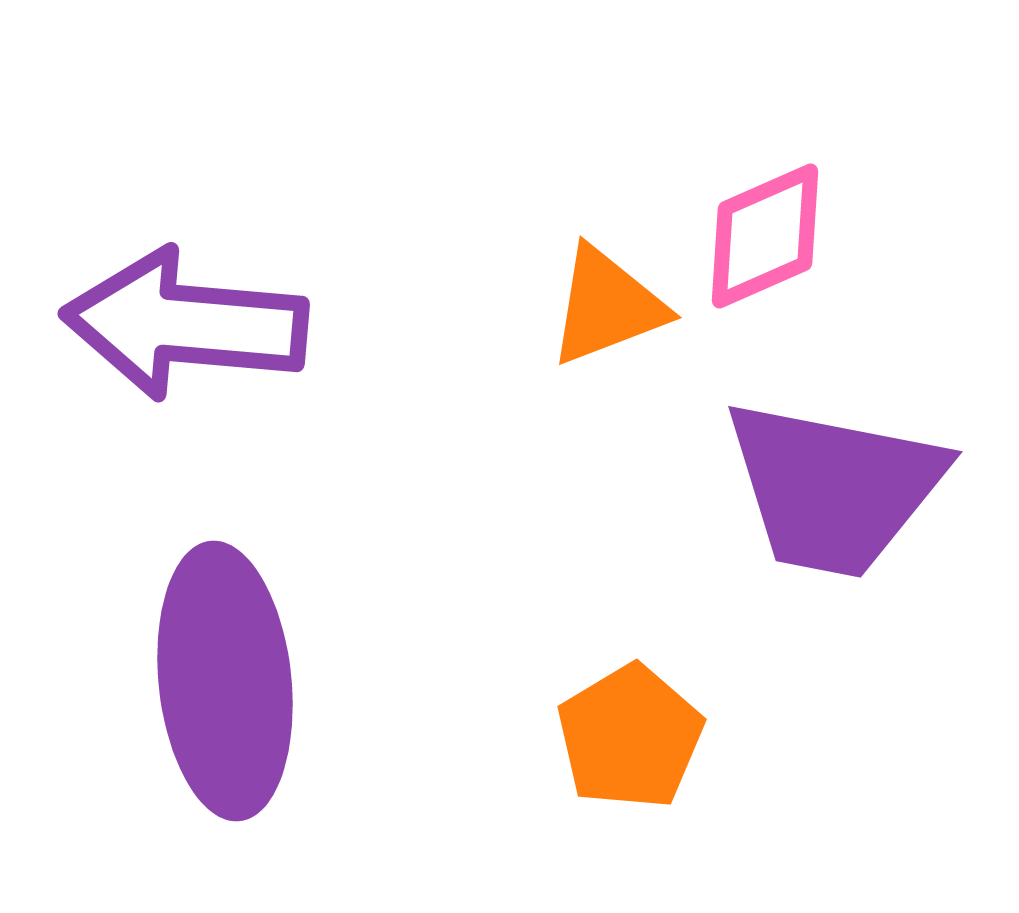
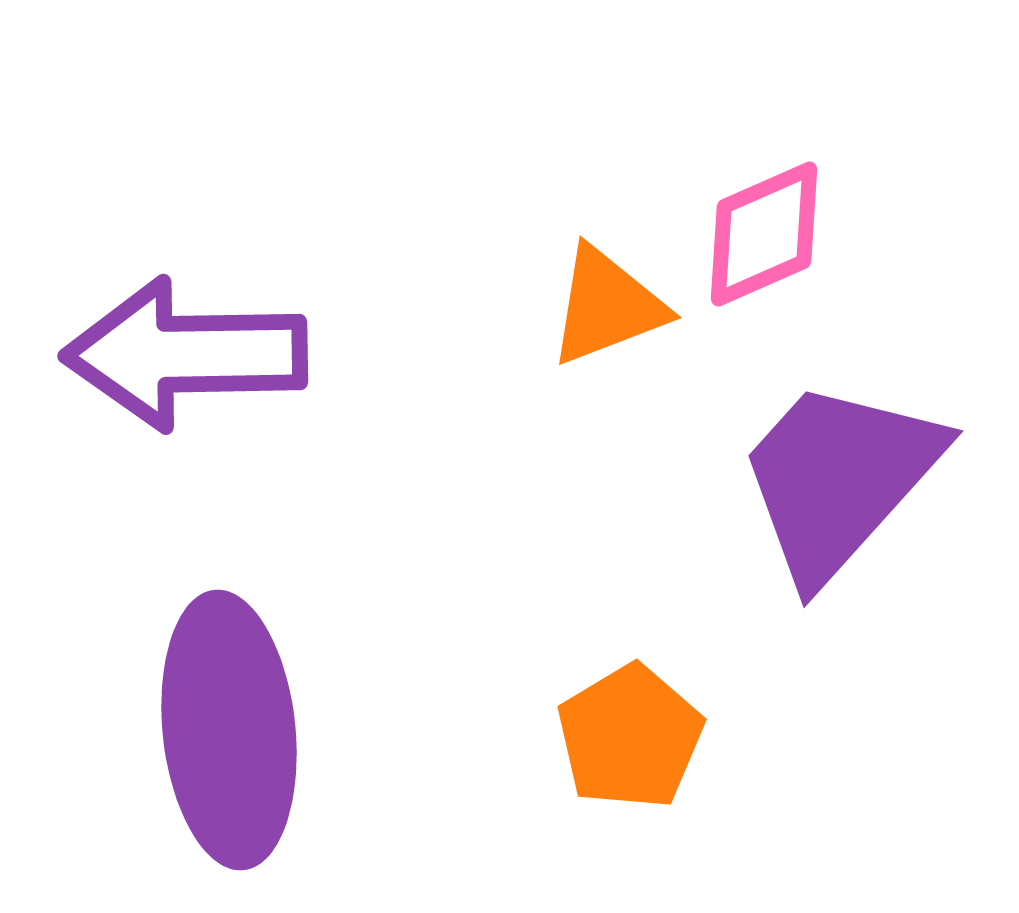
pink diamond: moved 1 px left, 2 px up
purple arrow: moved 30 px down; rotated 6 degrees counterclockwise
purple trapezoid: moved 5 px right, 9 px up; rotated 121 degrees clockwise
purple ellipse: moved 4 px right, 49 px down
